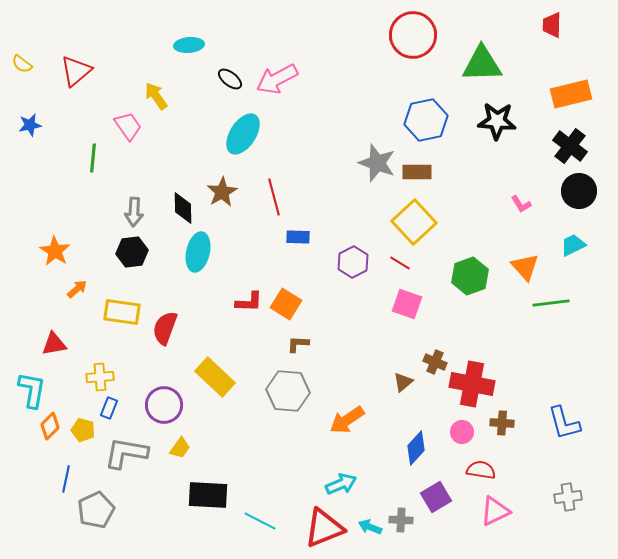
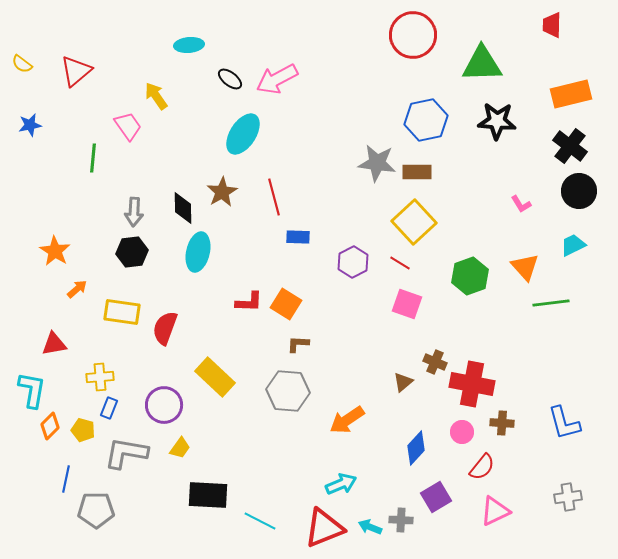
gray star at (377, 163): rotated 12 degrees counterclockwise
red semicircle at (481, 470): moved 1 px right, 3 px up; rotated 120 degrees clockwise
gray pentagon at (96, 510): rotated 24 degrees clockwise
